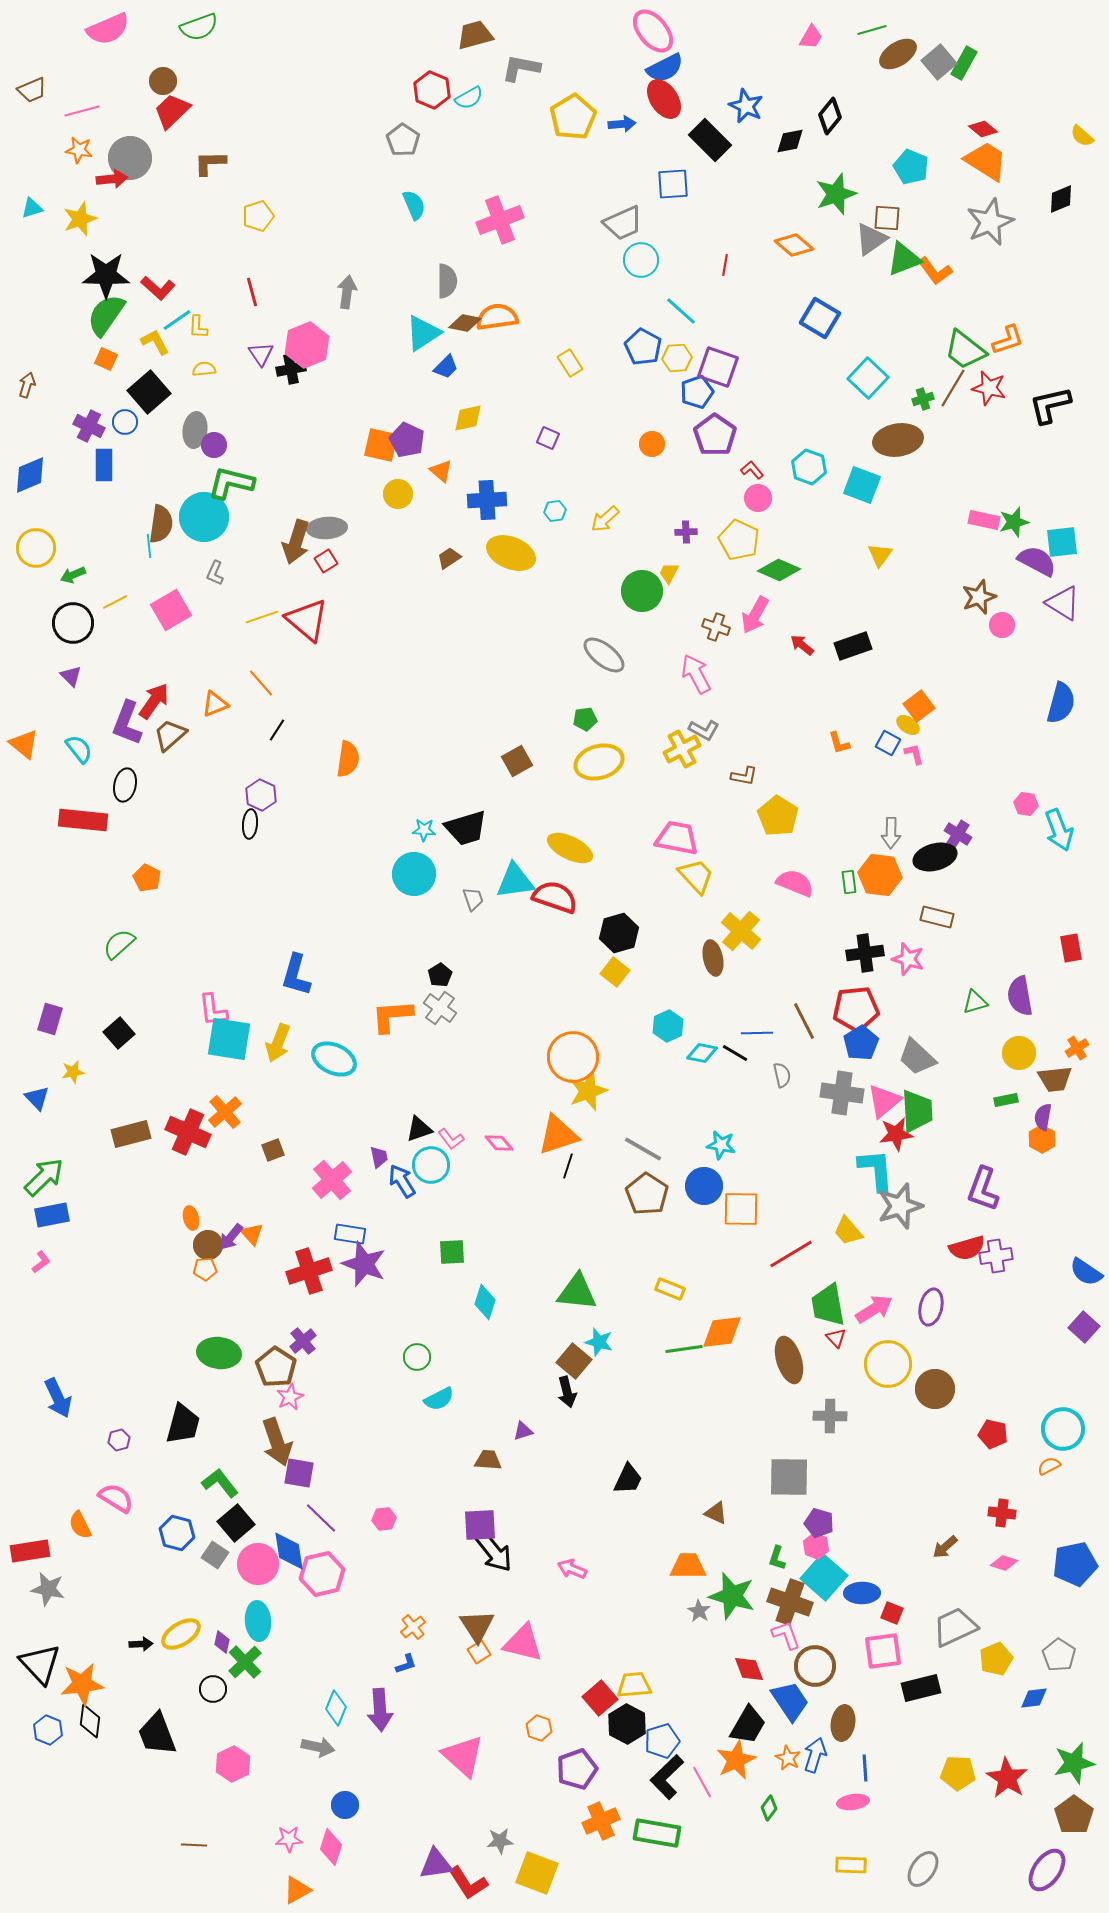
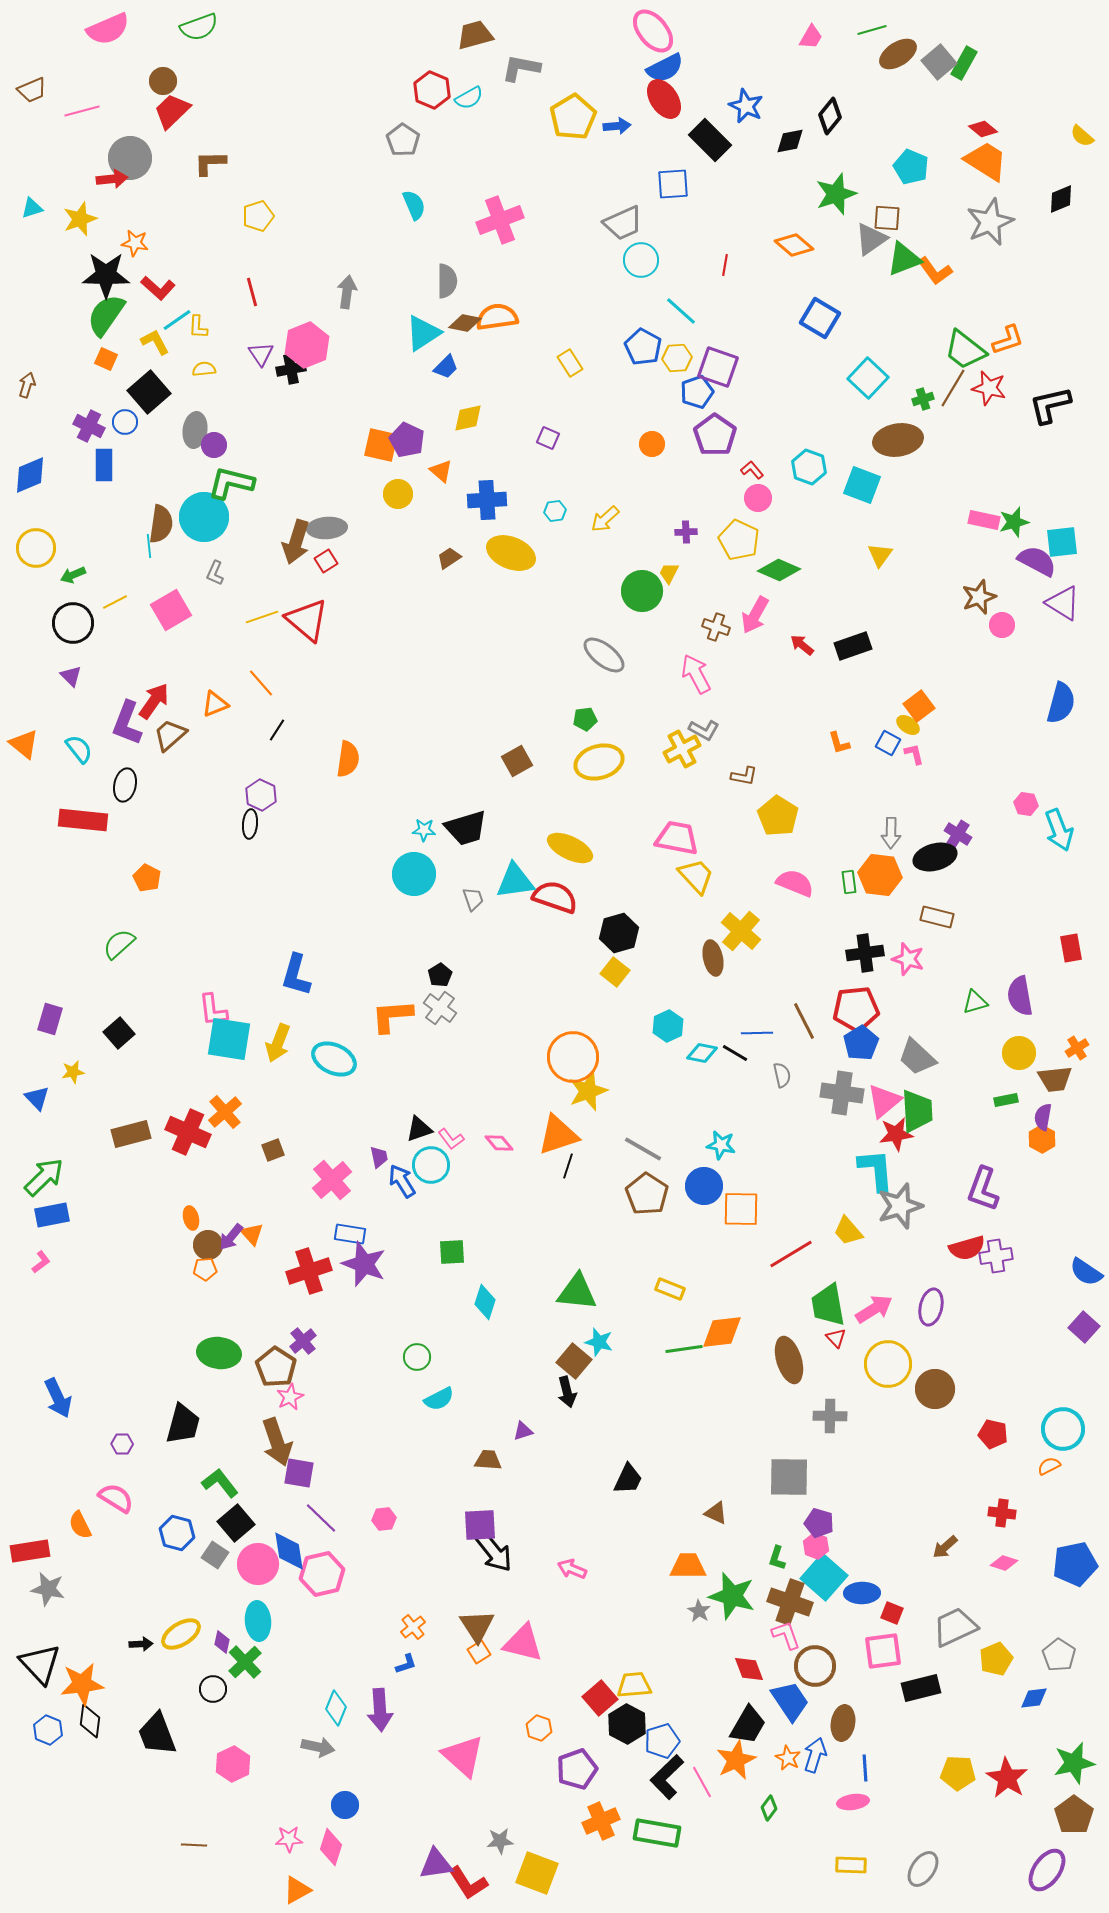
blue arrow at (622, 124): moved 5 px left, 2 px down
orange star at (79, 150): moved 56 px right, 93 px down
purple hexagon at (119, 1440): moved 3 px right, 4 px down; rotated 15 degrees clockwise
